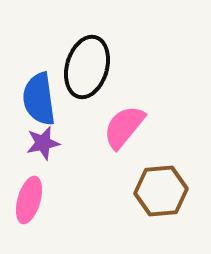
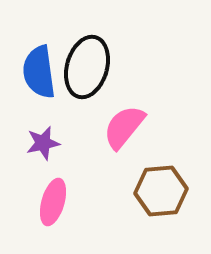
blue semicircle: moved 27 px up
pink ellipse: moved 24 px right, 2 px down
